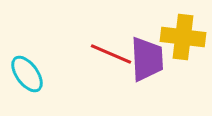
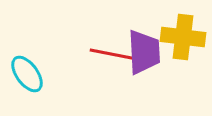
red line: rotated 12 degrees counterclockwise
purple trapezoid: moved 3 px left, 7 px up
